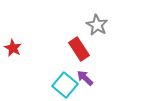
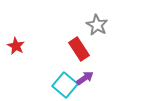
red star: moved 3 px right, 2 px up
purple arrow: rotated 102 degrees clockwise
